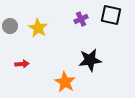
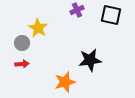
purple cross: moved 4 px left, 9 px up
gray circle: moved 12 px right, 17 px down
orange star: rotated 25 degrees clockwise
